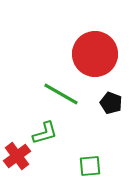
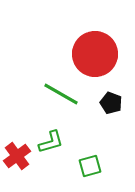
green L-shape: moved 6 px right, 9 px down
green square: rotated 10 degrees counterclockwise
